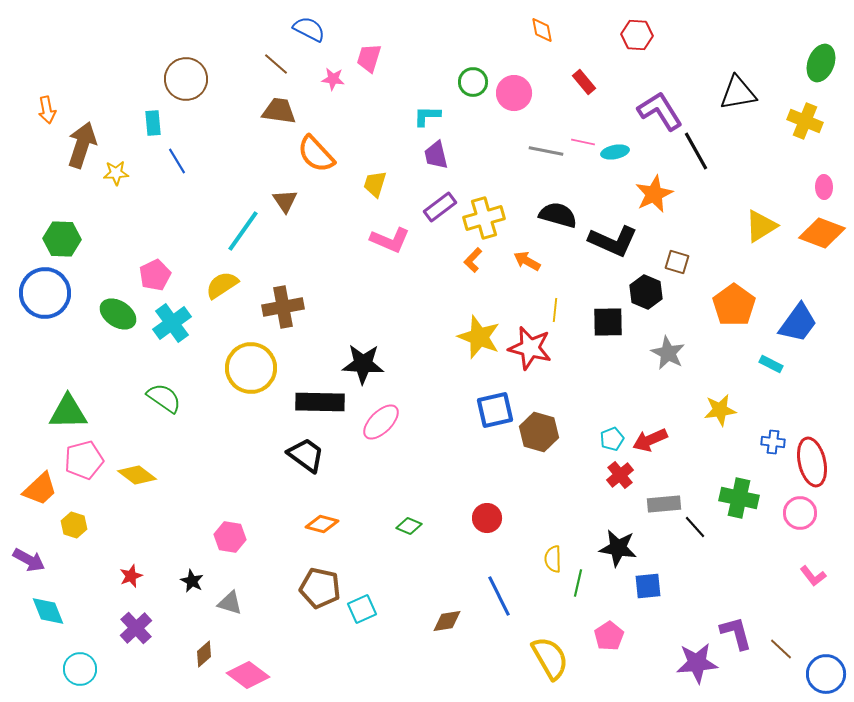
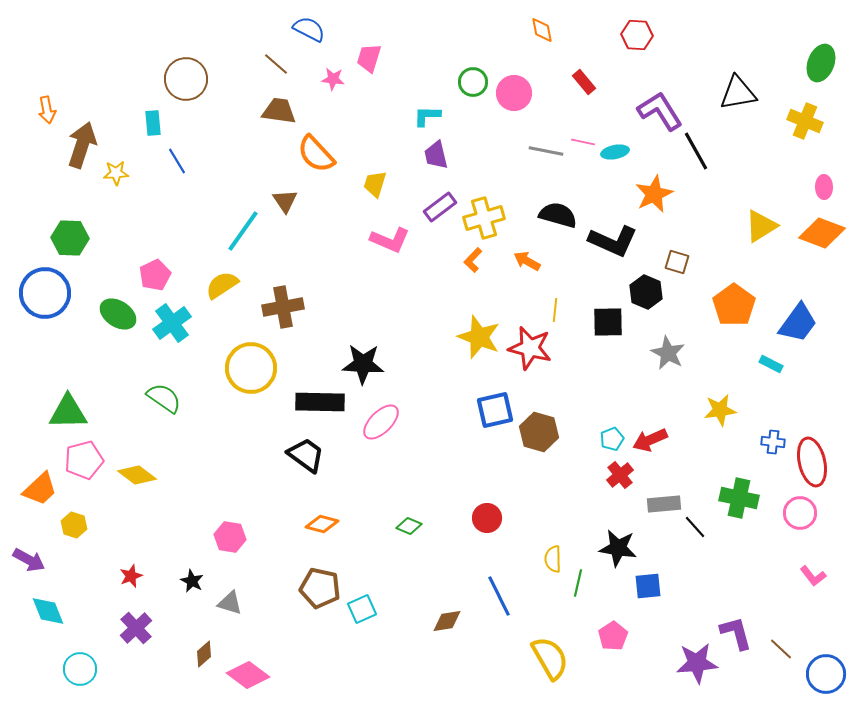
green hexagon at (62, 239): moved 8 px right, 1 px up
pink pentagon at (609, 636): moved 4 px right
